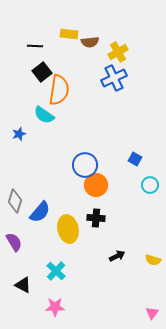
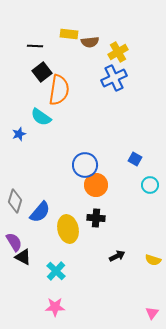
cyan semicircle: moved 3 px left, 2 px down
black triangle: moved 28 px up
